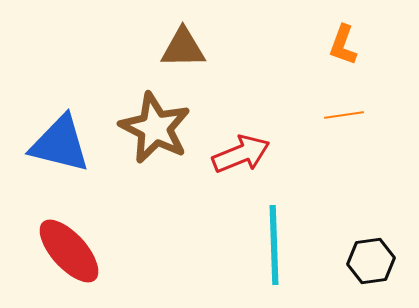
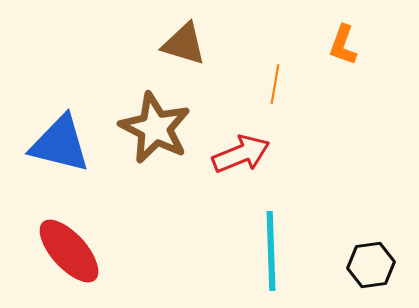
brown triangle: moved 1 px right, 4 px up; rotated 18 degrees clockwise
orange line: moved 69 px left, 31 px up; rotated 72 degrees counterclockwise
cyan line: moved 3 px left, 6 px down
black hexagon: moved 4 px down
